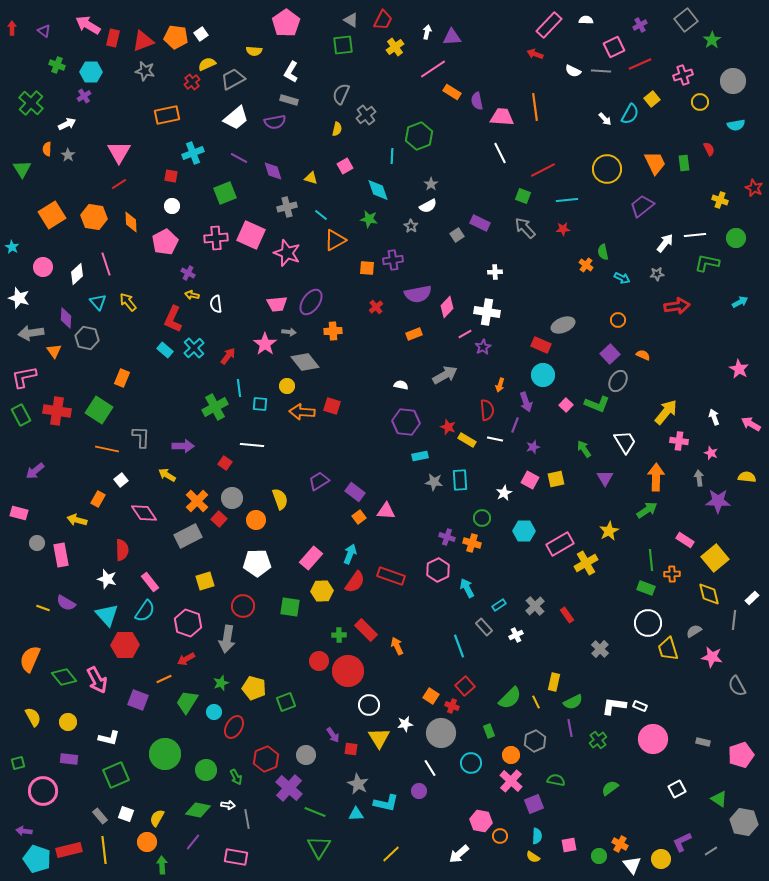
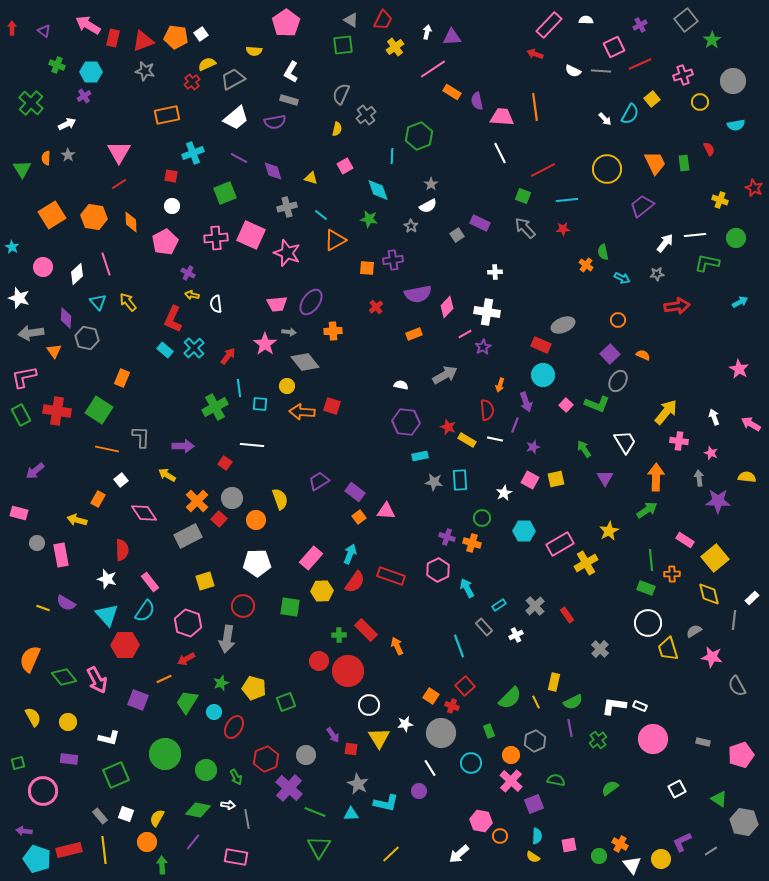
orange semicircle at (47, 149): moved 1 px left, 9 px down
cyan triangle at (356, 814): moved 5 px left
